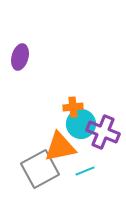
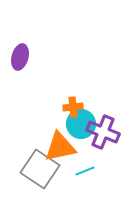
gray square: rotated 27 degrees counterclockwise
